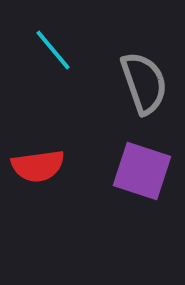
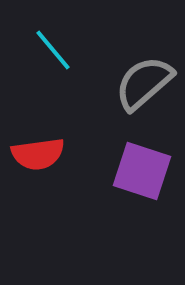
gray semicircle: rotated 112 degrees counterclockwise
red semicircle: moved 12 px up
